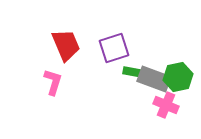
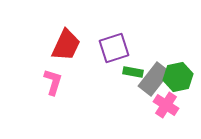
red trapezoid: rotated 48 degrees clockwise
gray rectangle: rotated 72 degrees counterclockwise
pink cross: rotated 10 degrees clockwise
